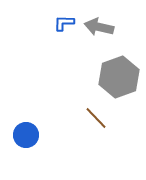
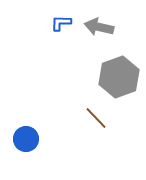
blue L-shape: moved 3 px left
blue circle: moved 4 px down
